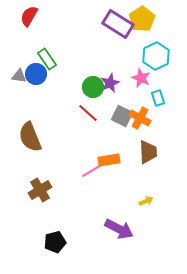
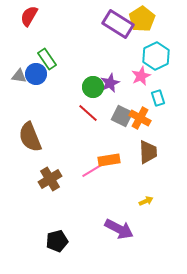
pink star: moved 2 px up; rotated 24 degrees clockwise
brown cross: moved 10 px right, 11 px up
black pentagon: moved 2 px right, 1 px up
